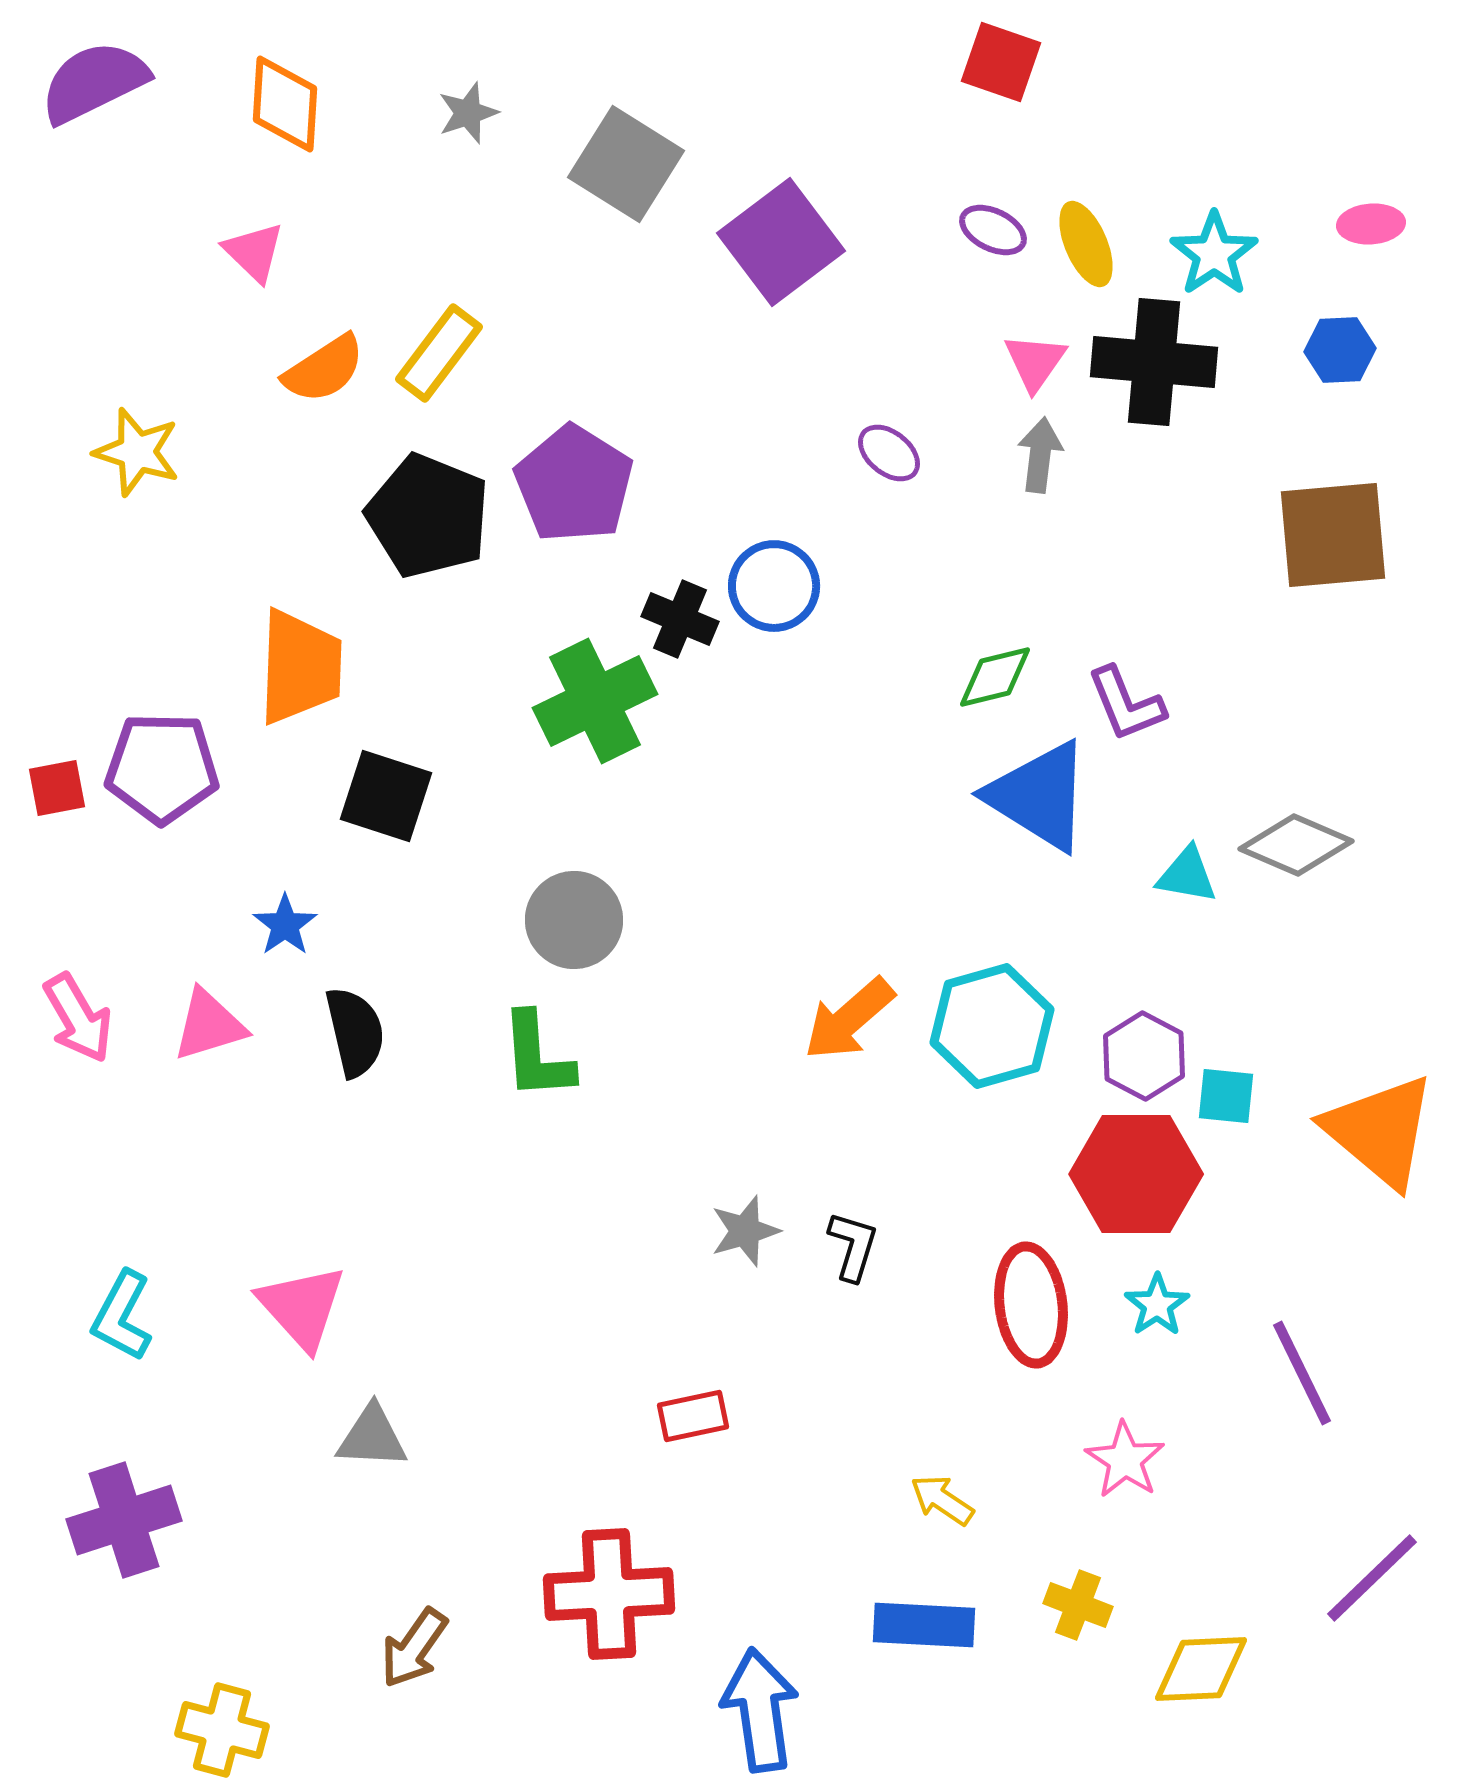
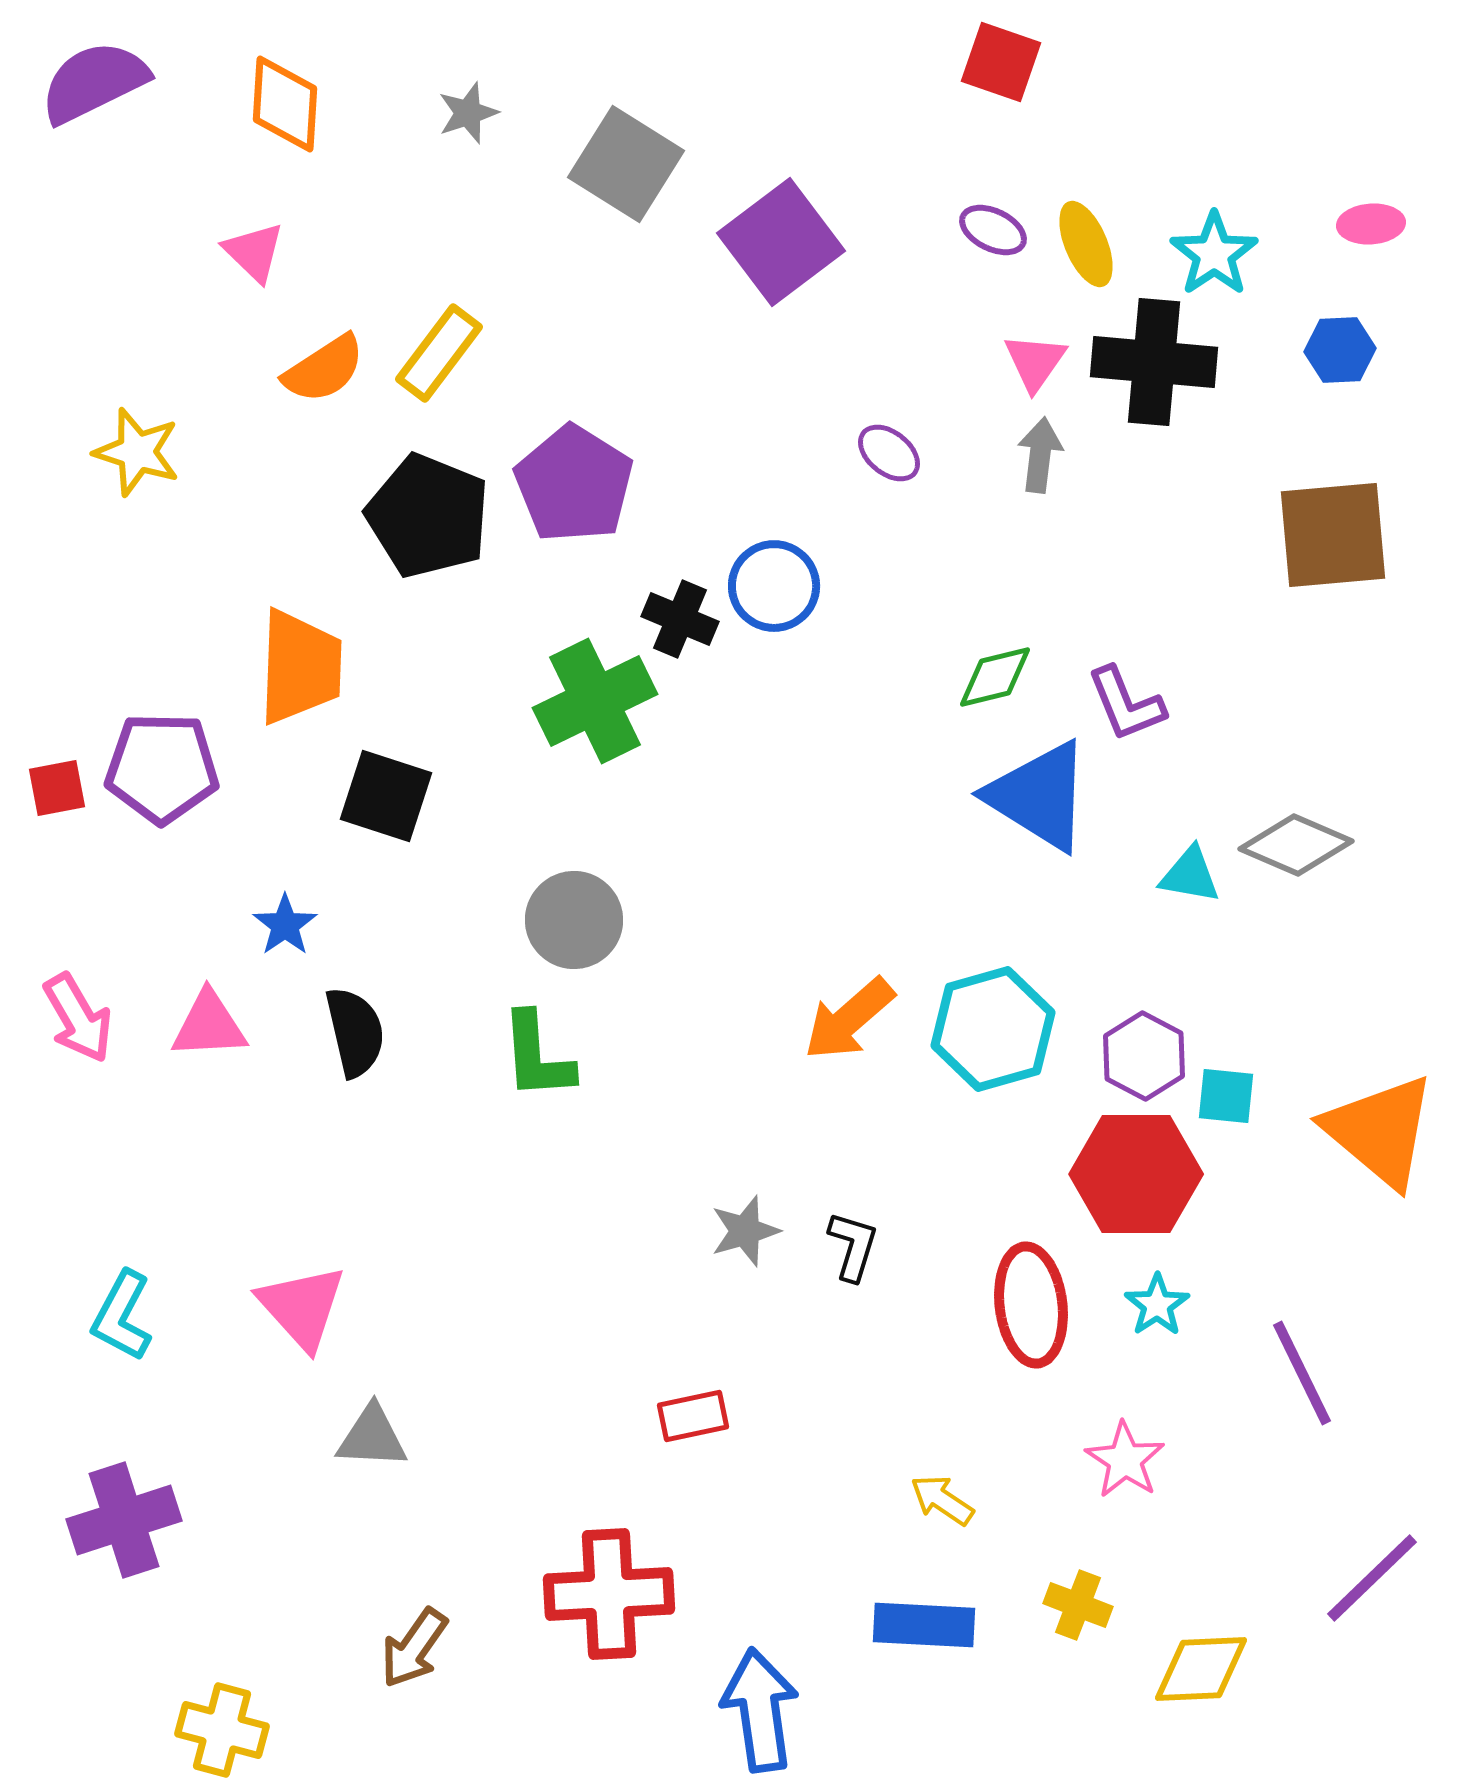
cyan triangle at (1187, 875): moved 3 px right
pink triangle at (209, 1025): rotated 14 degrees clockwise
cyan hexagon at (992, 1026): moved 1 px right, 3 px down
